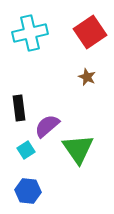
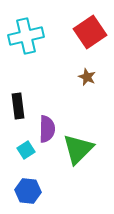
cyan cross: moved 4 px left, 3 px down
black rectangle: moved 1 px left, 2 px up
purple semicircle: moved 3 px down; rotated 132 degrees clockwise
green triangle: rotated 20 degrees clockwise
